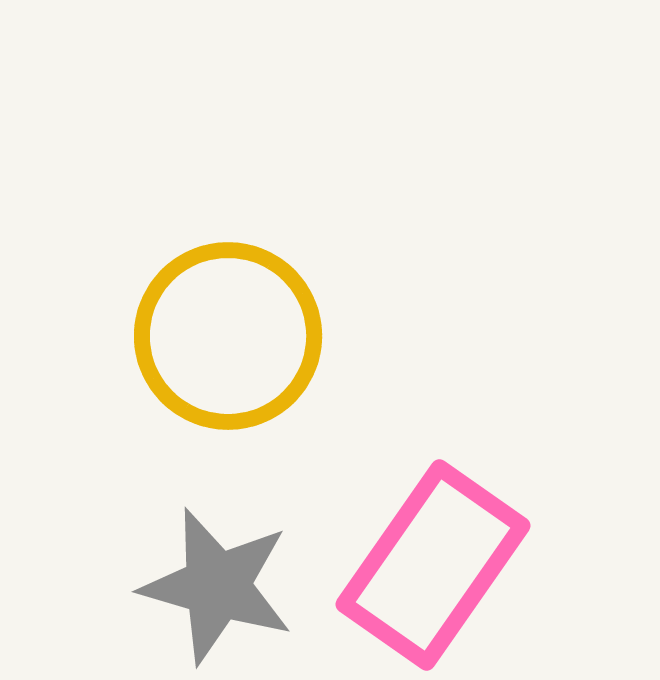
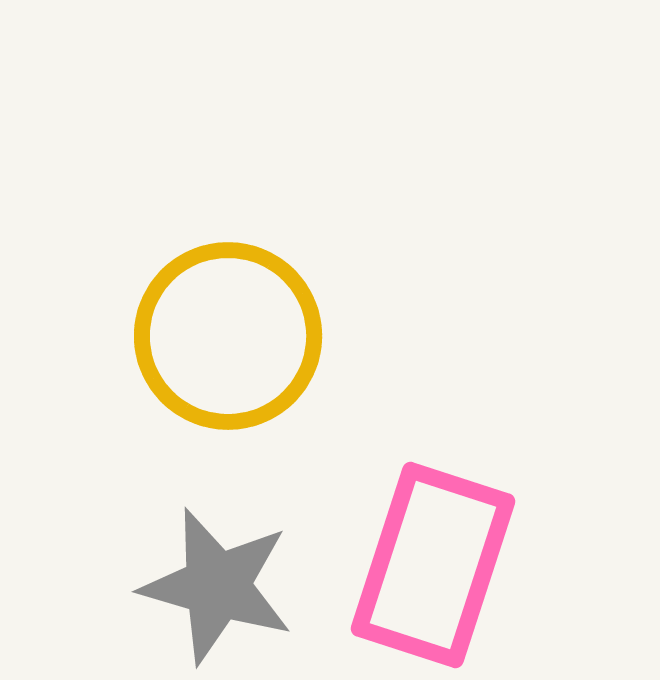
pink rectangle: rotated 17 degrees counterclockwise
